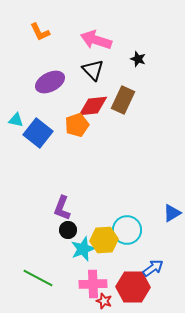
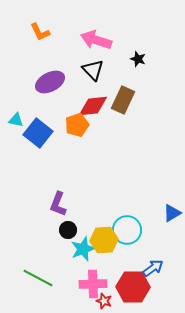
purple L-shape: moved 4 px left, 4 px up
